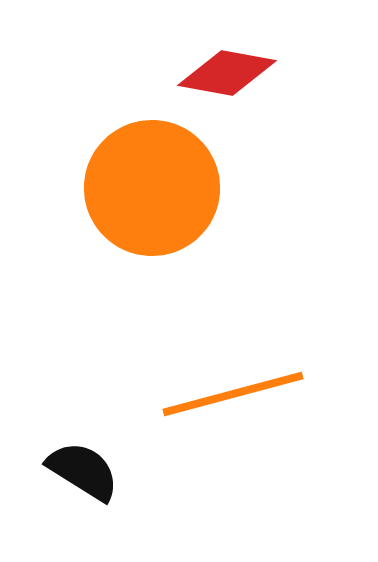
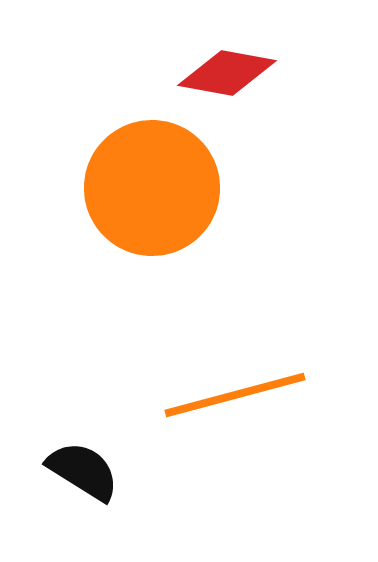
orange line: moved 2 px right, 1 px down
